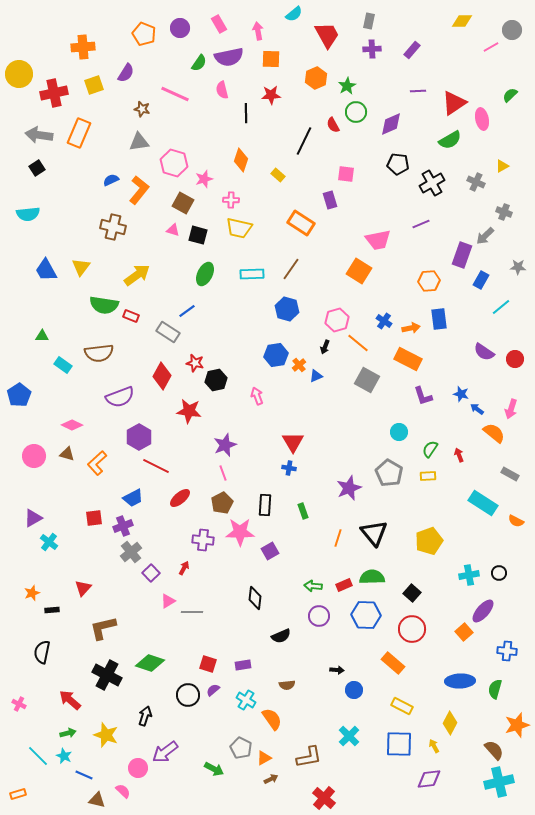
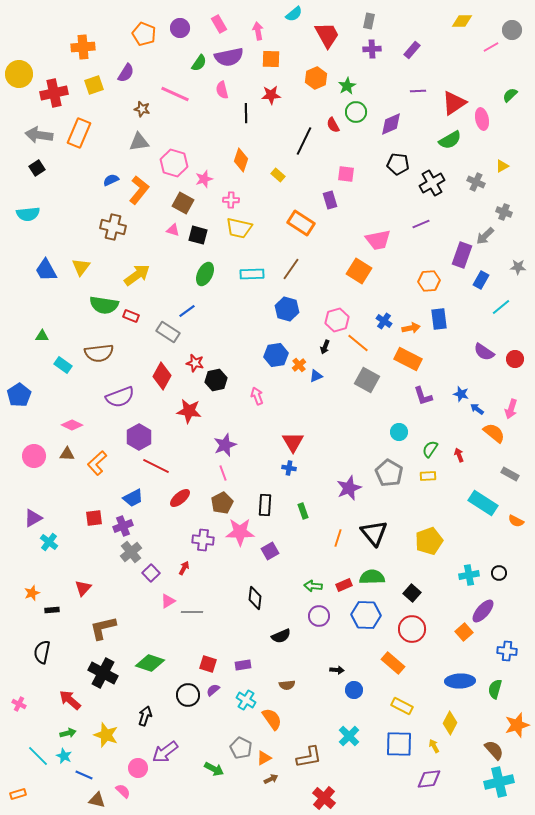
brown triangle at (67, 454): rotated 14 degrees counterclockwise
black cross at (107, 675): moved 4 px left, 2 px up
